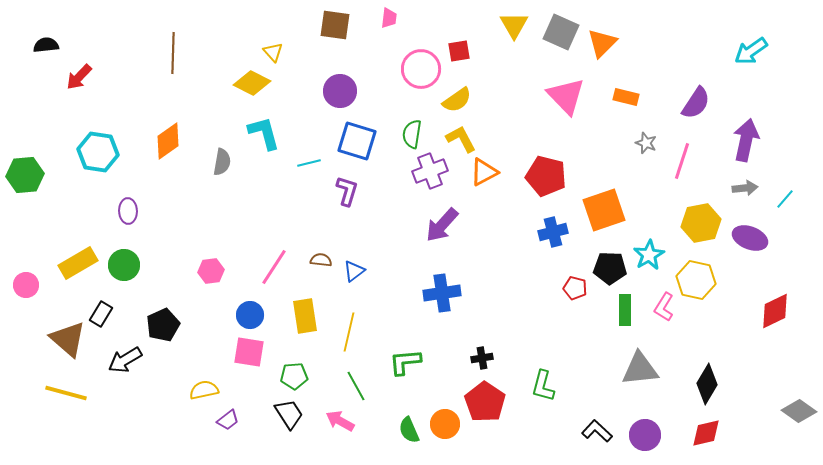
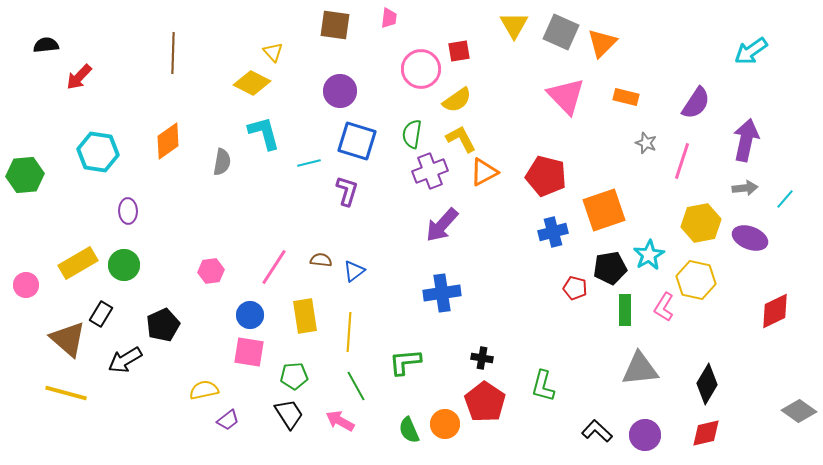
black pentagon at (610, 268): rotated 12 degrees counterclockwise
yellow line at (349, 332): rotated 9 degrees counterclockwise
black cross at (482, 358): rotated 20 degrees clockwise
